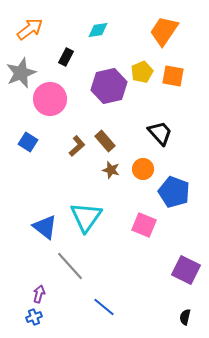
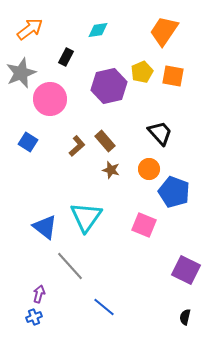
orange circle: moved 6 px right
